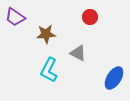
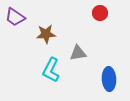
red circle: moved 10 px right, 4 px up
gray triangle: rotated 36 degrees counterclockwise
cyan L-shape: moved 2 px right
blue ellipse: moved 5 px left, 1 px down; rotated 35 degrees counterclockwise
